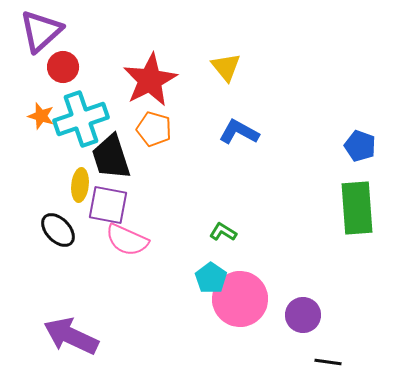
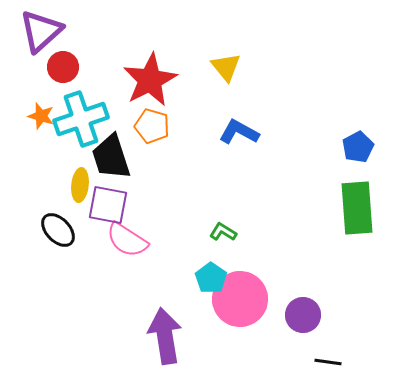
orange pentagon: moved 2 px left, 3 px up
blue pentagon: moved 2 px left, 1 px down; rotated 24 degrees clockwise
pink semicircle: rotated 9 degrees clockwise
purple arrow: moved 94 px right; rotated 56 degrees clockwise
